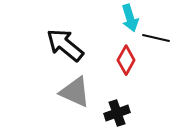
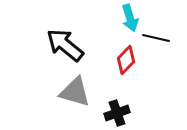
red diamond: rotated 16 degrees clockwise
gray triangle: rotated 8 degrees counterclockwise
